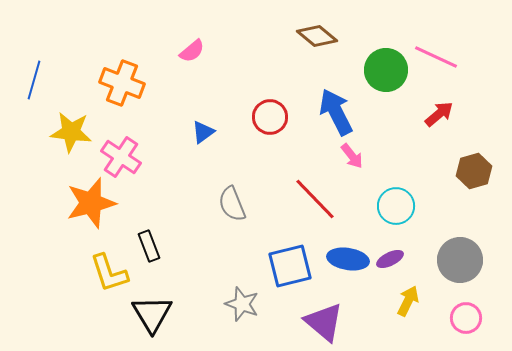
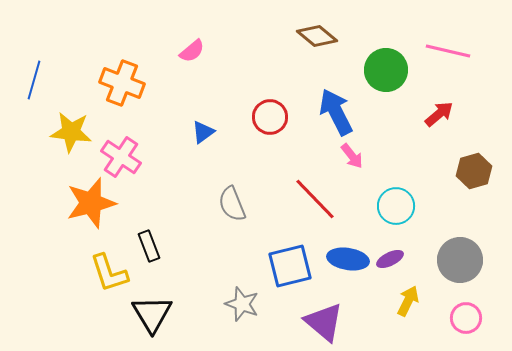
pink line: moved 12 px right, 6 px up; rotated 12 degrees counterclockwise
